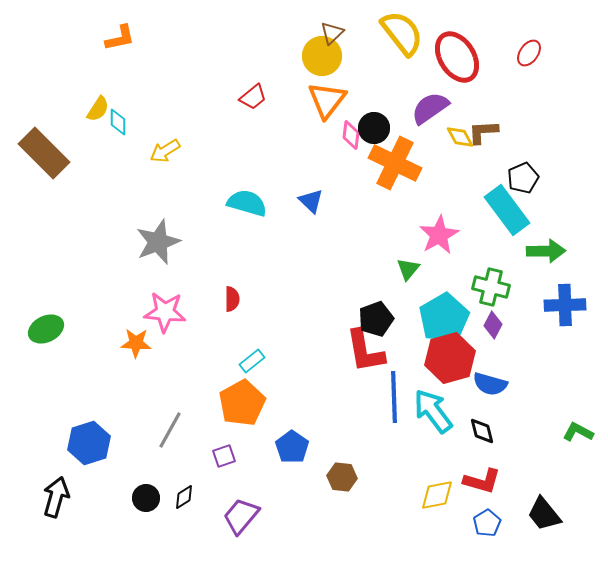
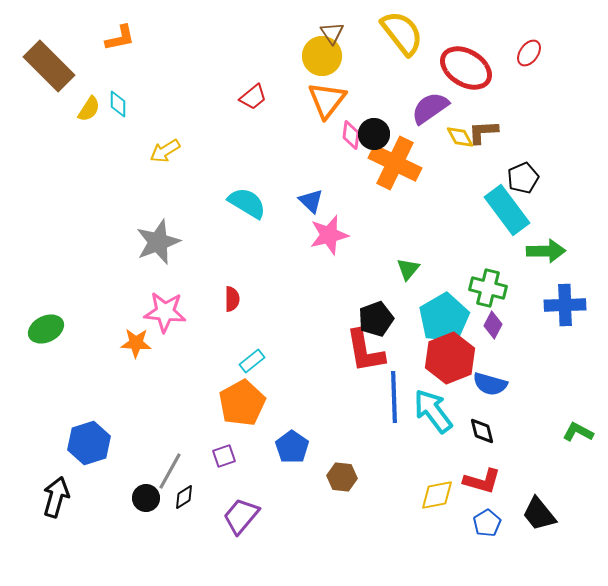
brown triangle at (332, 33): rotated 20 degrees counterclockwise
red ellipse at (457, 57): moved 9 px right, 11 px down; rotated 27 degrees counterclockwise
yellow semicircle at (98, 109): moved 9 px left
cyan diamond at (118, 122): moved 18 px up
black circle at (374, 128): moved 6 px down
brown rectangle at (44, 153): moved 5 px right, 87 px up
cyan semicircle at (247, 203): rotated 15 degrees clockwise
pink star at (439, 235): moved 110 px left; rotated 15 degrees clockwise
green cross at (491, 287): moved 3 px left, 1 px down
red hexagon at (450, 358): rotated 6 degrees counterclockwise
gray line at (170, 430): moved 41 px down
black trapezoid at (544, 514): moved 5 px left
